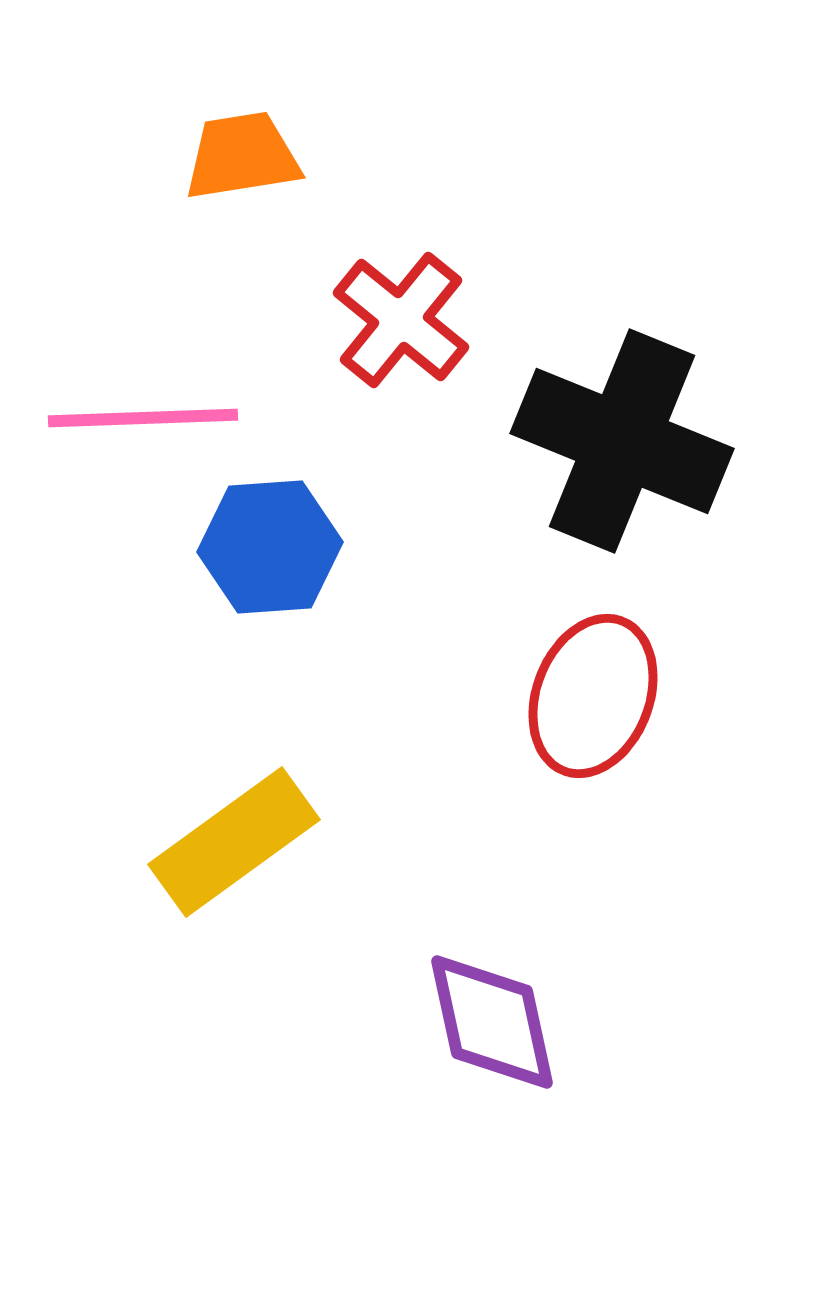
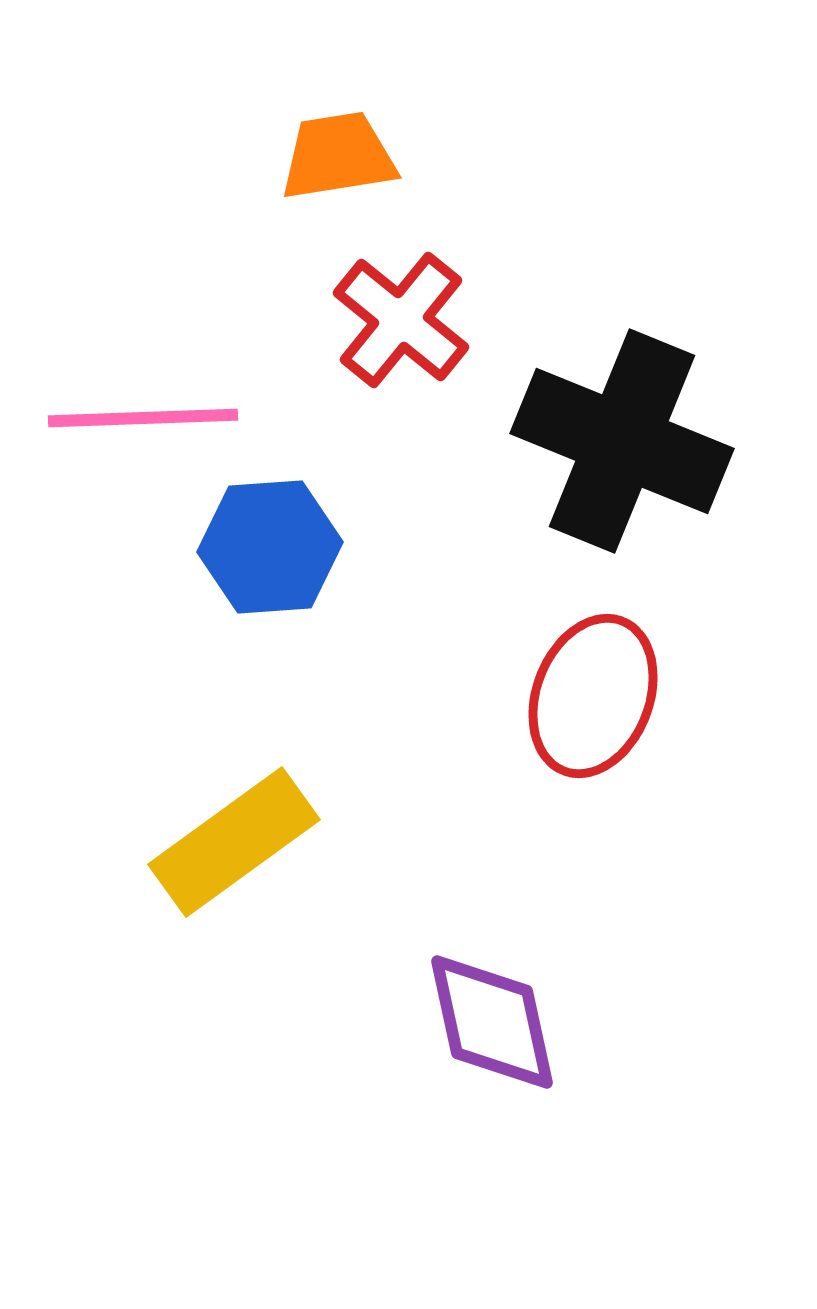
orange trapezoid: moved 96 px right
